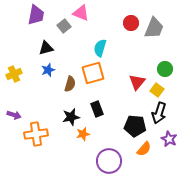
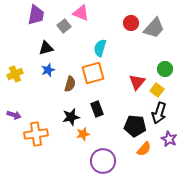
gray trapezoid: rotated 20 degrees clockwise
yellow cross: moved 1 px right
purple circle: moved 6 px left
